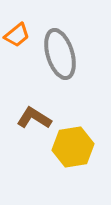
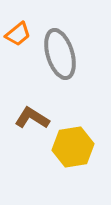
orange trapezoid: moved 1 px right, 1 px up
brown L-shape: moved 2 px left
